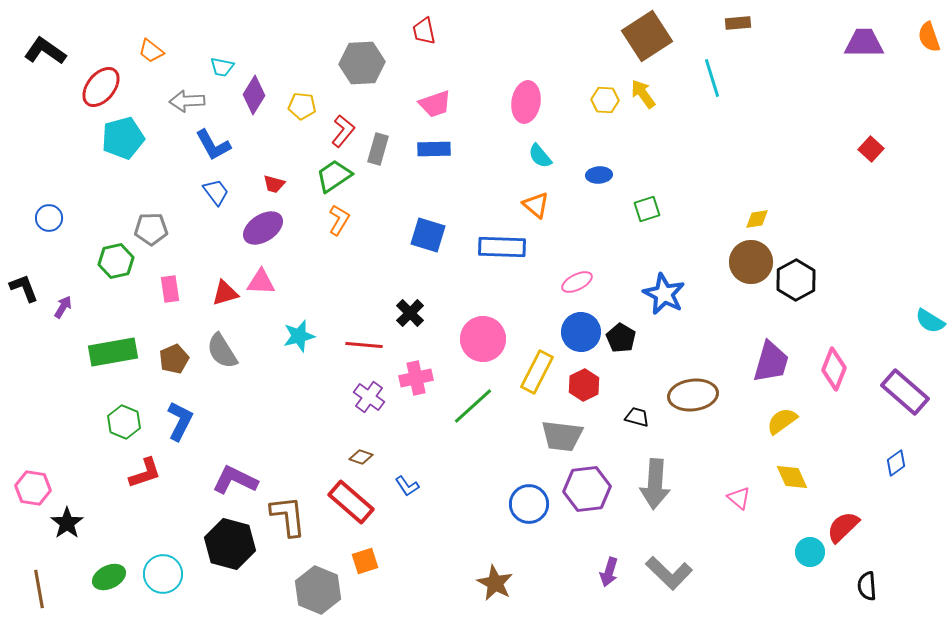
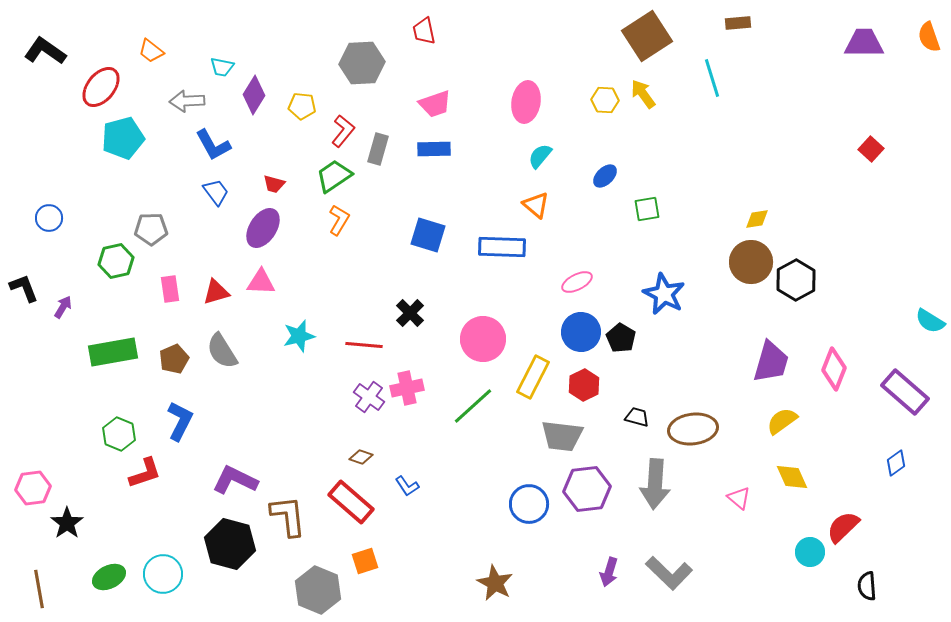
cyan semicircle at (540, 156): rotated 80 degrees clockwise
blue ellipse at (599, 175): moved 6 px right, 1 px down; rotated 40 degrees counterclockwise
green square at (647, 209): rotated 8 degrees clockwise
purple ellipse at (263, 228): rotated 24 degrees counterclockwise
red triangle at (225, 293): moved 9 px left, 1 px up
yellow rectangle at (537, 372): moved 4 px left, 5 px down
pink cross at (416, 378): moved 9 px left, 10 px down
brown ellipse at (693, 395): moved 34 px down
green hexagon at (124, 422): moved 5 px left, 12 px down
pink hexagon at (33, 488): rotated 16 degrees counterclockwise
